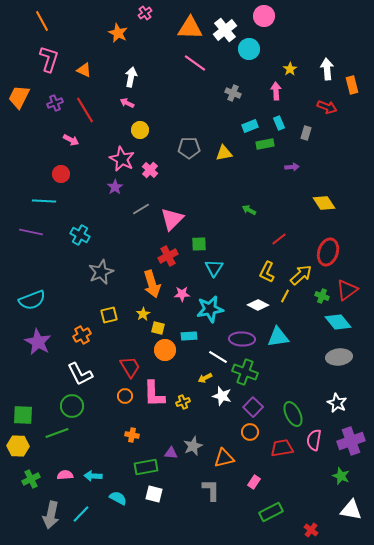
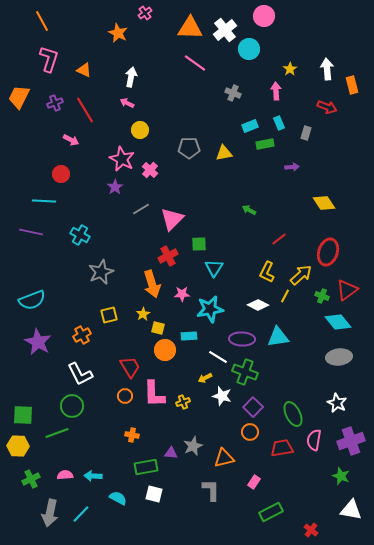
gray arrow at (51, 515): moved 1 px left, 2 px up
